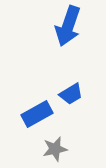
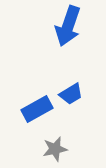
blue rectangle: moved 5 px up
